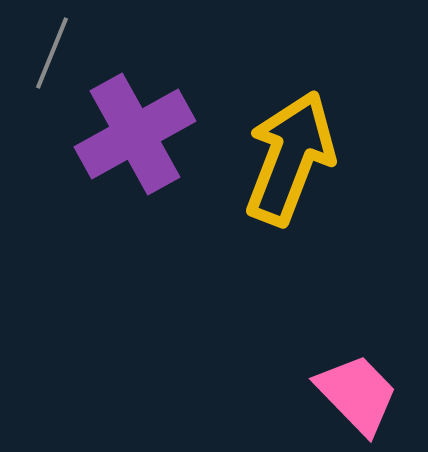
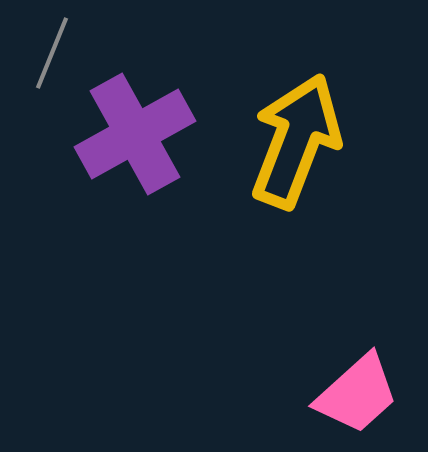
yellow arrow: moved 6 px right, 17 px up
pink trapezoid: rotated 92 degrees clockwise
